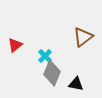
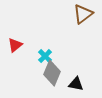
brown triangle: moved 23 px up
